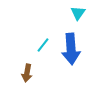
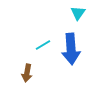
cyan line: rotated 21 degrees clockwise
